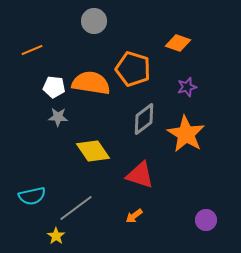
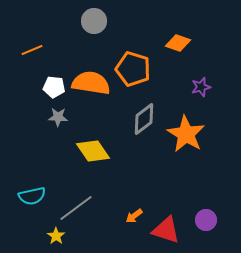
purple star: moved 14 px right
red triangle: moved 26 px right, 55 px down
